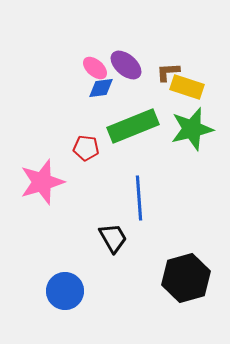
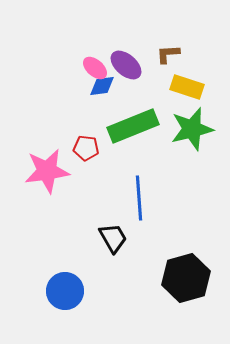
brown L-shape: moved 18 px up
blue diamond: moved 1 px right, 2 px up
pink star: moved 5 px right, 11 px up; rotated 9 degrees clockwise
